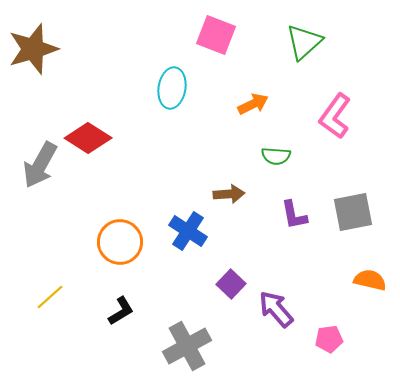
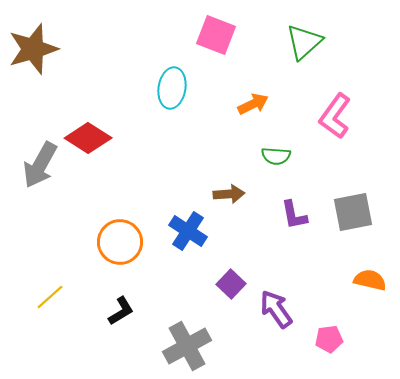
purple arrow: rotated 6 degrees clockwise
